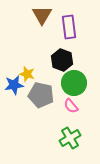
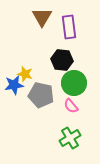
brown triangle: moved 2 px down
black hexagon: rotated 15 degrees counterclockwise
yellow star: moved 2 px left
